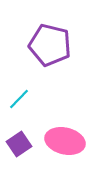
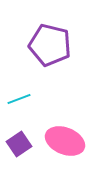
cyan line: rotated 25 degrees clockwise
pink ellipse: rotated 9 degrees clockwise
